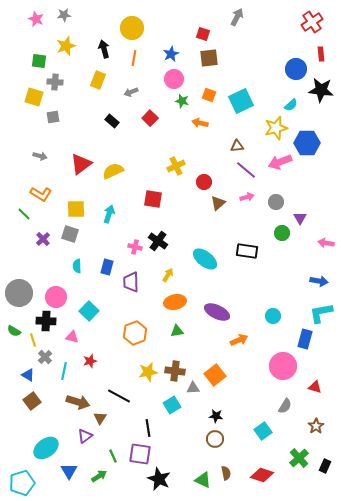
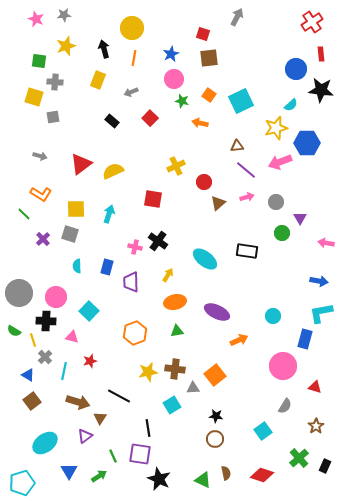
orange square at (209, 95): rotated 16 degrees clockwise
brown cross at (175, 371): moved 2 px up
cyan ellipse at (46, 448): moved 1 px left, 5 px up
